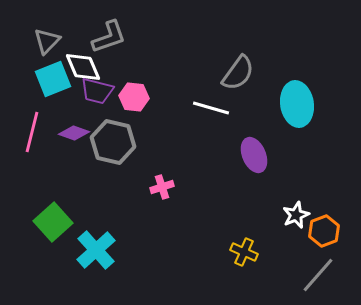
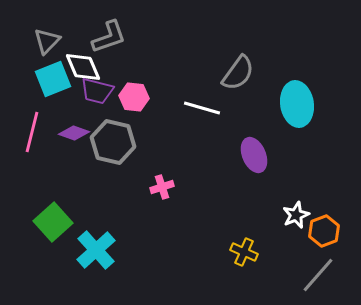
white line: moved 9 px left
